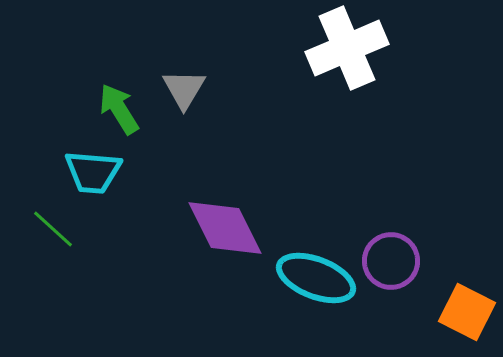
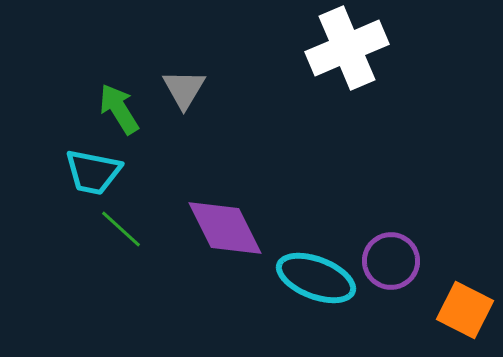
cyan trapezoid: rotated 6 degrees clockwise
green line: moved 68 px right
orange square: moved 2 px left, 2 px up
